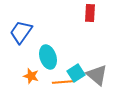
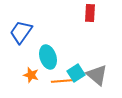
orange star: moved 1 px up
orange line: moved 1 px left, 1 px up
